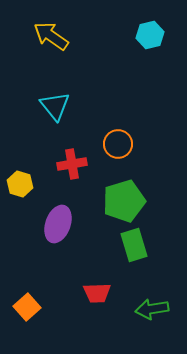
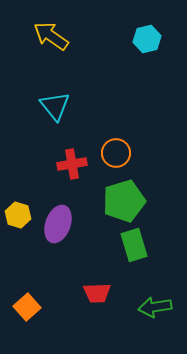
cyan hexagon: moved 3 px left, 4 px down
orange circle: moved 2 px left, 9 px down
yellow hexagon: moved 2 px left, 31 px down
green arrow: moved 3 px right, 2 px up
